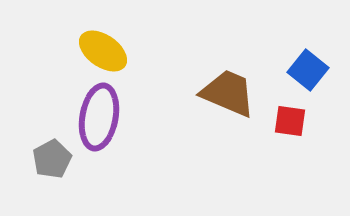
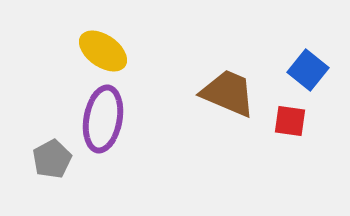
purple ellipse: moved 4 px right, 2 px down
